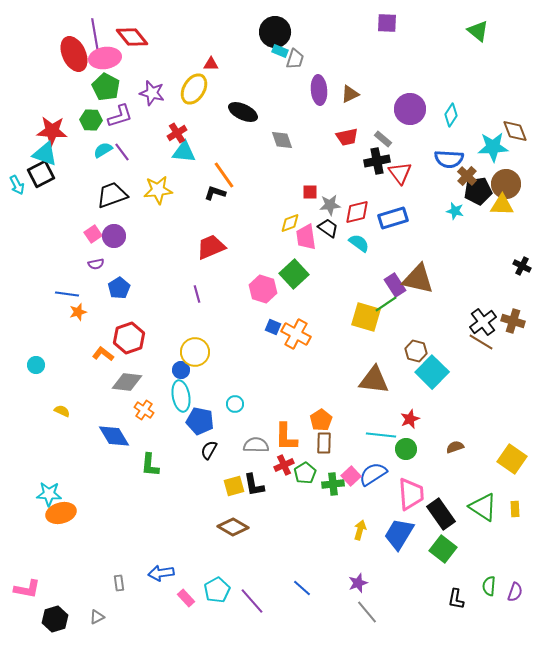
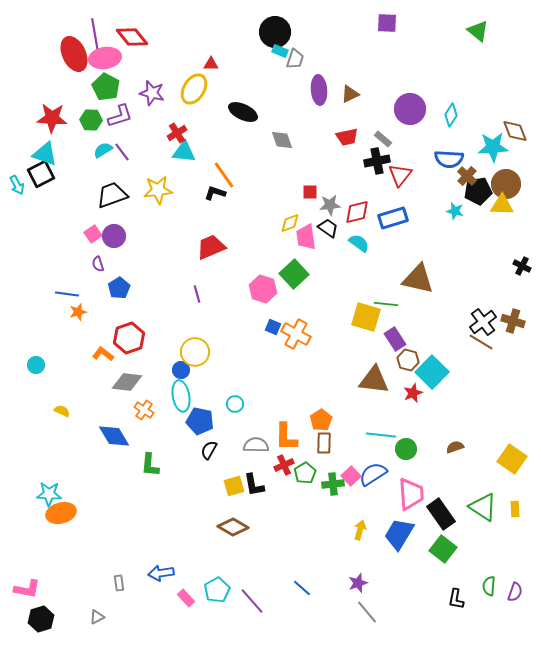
red star at (52, 131): moved 13 px up
red triangle at (400, 173): moved 2 px down; rotated 15 degrees clockwise
purple semicircle at (96, 264): moved 2 px right; rotated 84 degrees clockwise
purple rectangle at (395, 285): moved 54 px down
green line at (386, 304): rotated 40 degrees clockwise
brown hexagon at (416, 351): moved 8 px left, 9 px down
red star at (410, 419): moved 3 px right, 26 px up
black hexagon at (55, 619): moved 14 px left
